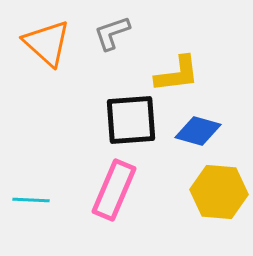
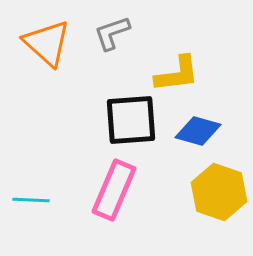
yellow hexagon: rotated 14 degrees clockwise
